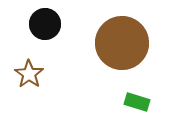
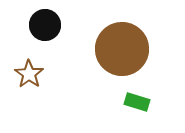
black circle: moved 1 px down
brown circle: moved 6 px down
